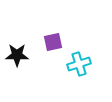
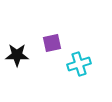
purple square: moved 1 px left, 1 px down
